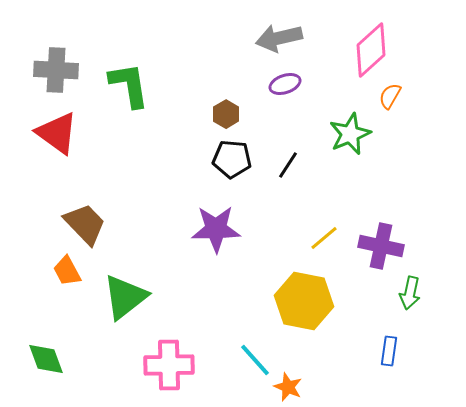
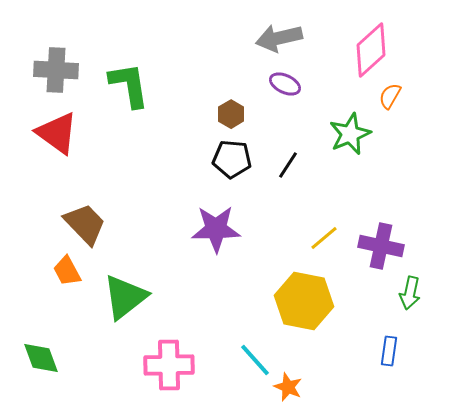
purple ellipse: rotated 44 degrees clockwise
brown hexagon: moved 5 px right
green diamond: moved 5 px left, 1 px up
